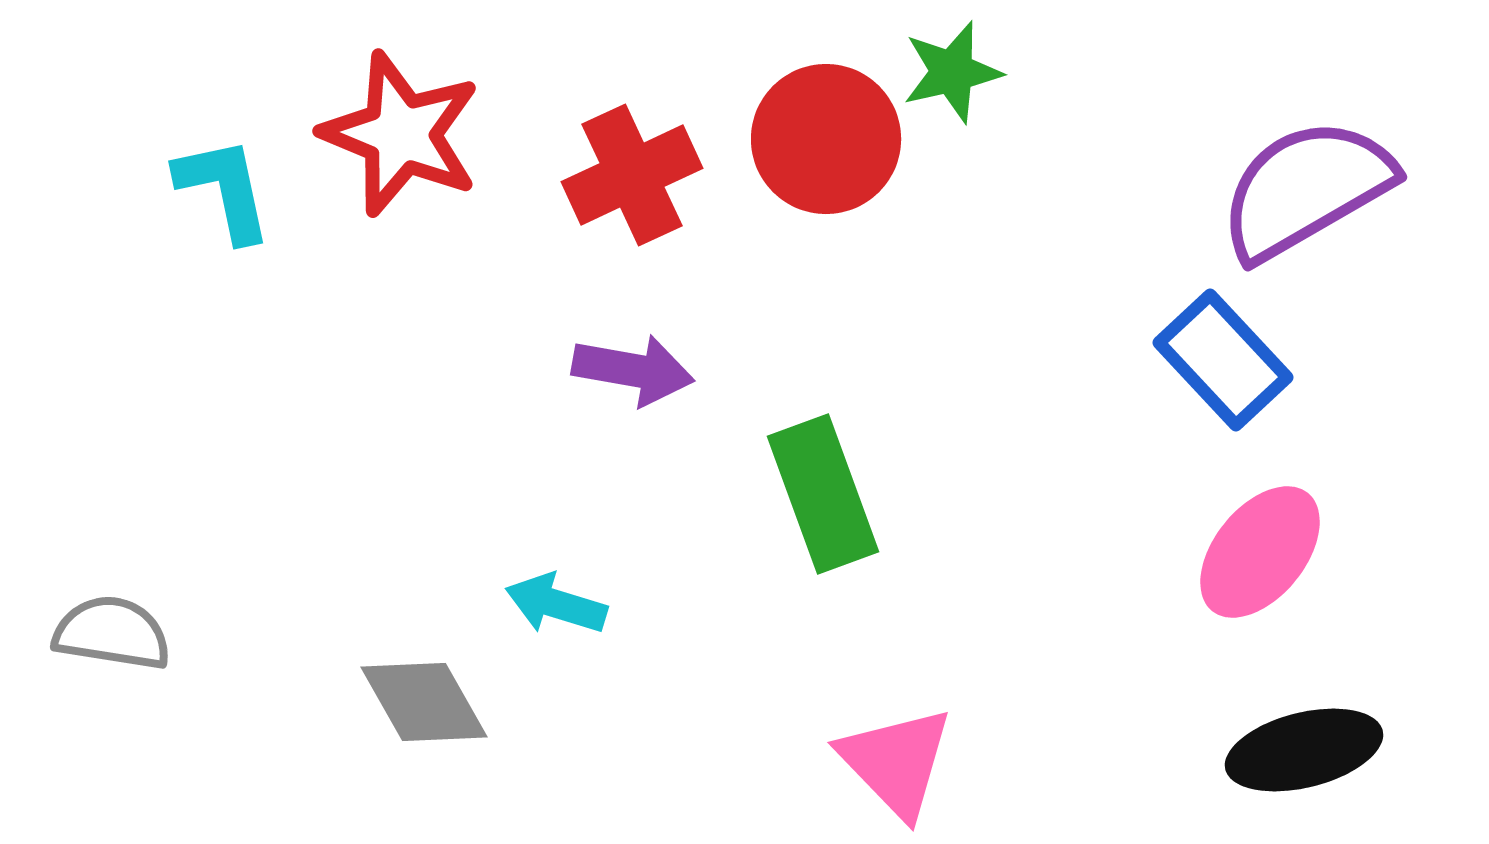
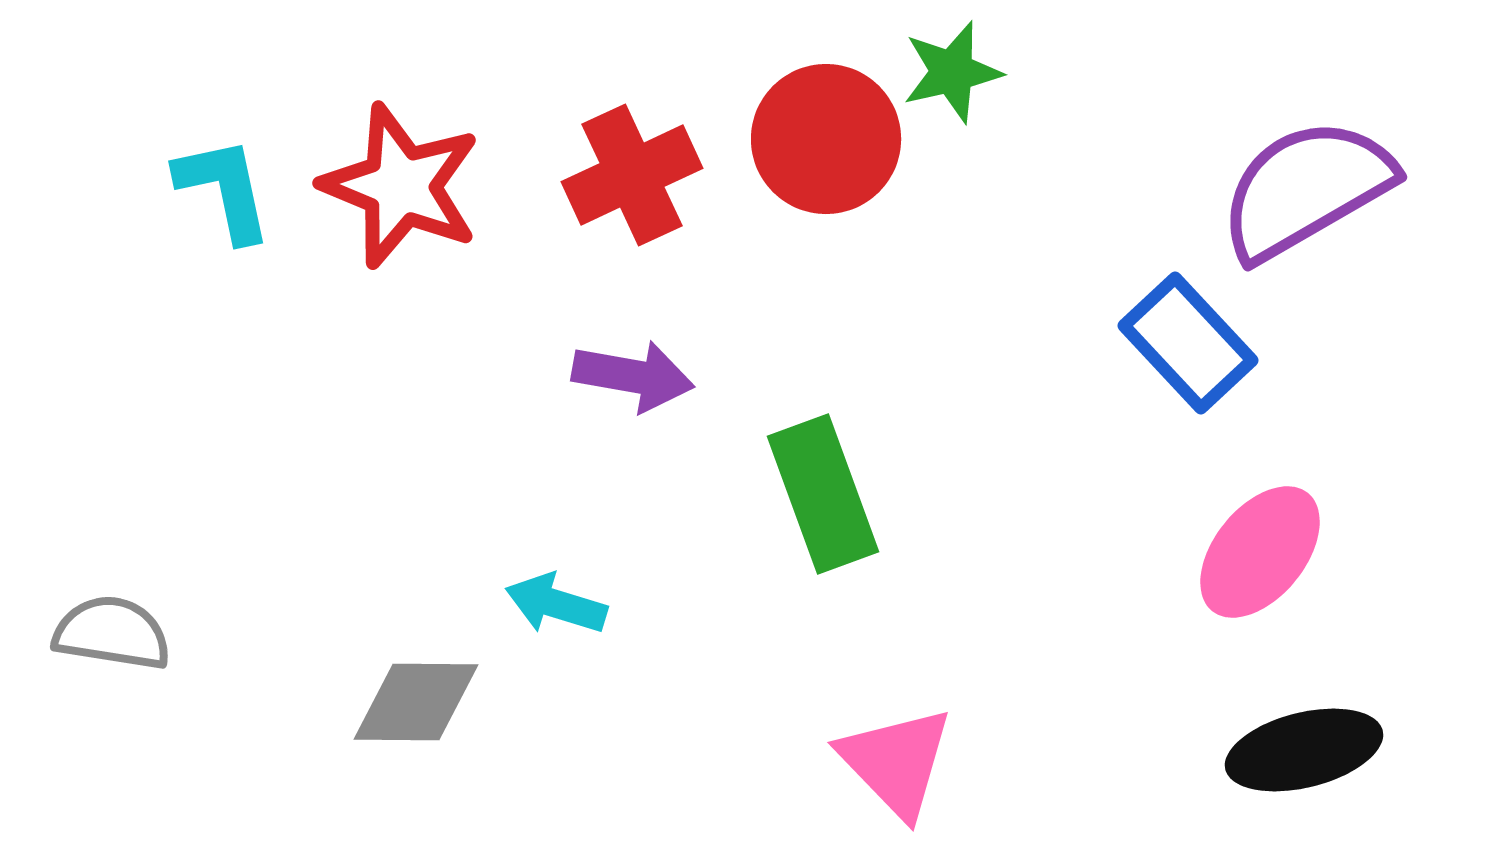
red star: moved 52 px down
blue rectangle: moved 35 px left, 17 px up
purple arrow: moved 6 px down
gray diamond: moved 8 px left; rotated 60 degrees counterclockwise
